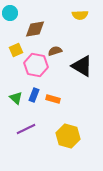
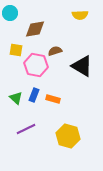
yellow square: rotated 32 degrees clockwise
